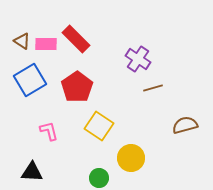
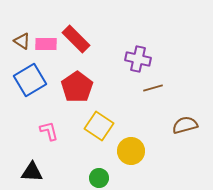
purple cross: rotated 20 degrees counterclockwise
yellow circle: moved 7 px up
